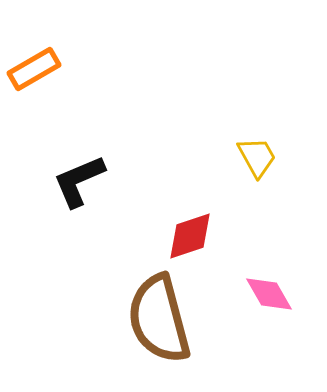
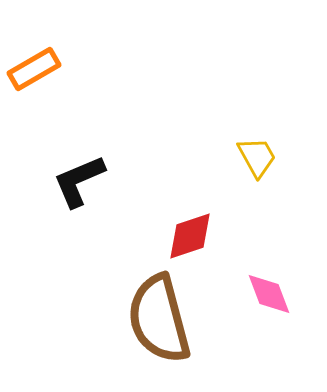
pink diamond: rotated 9 degrees clockwise
